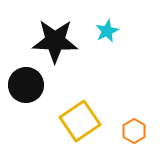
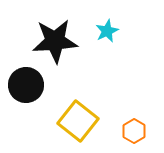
black star: rotated 6 degrees counterclockwise
yellow square: moved 2 px left; rotated 18 degrees counterclockwise
